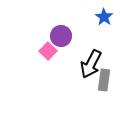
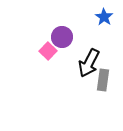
purple circle: moved 1 px right, 1 px down
black arrow: moved 2 px left, 1 px up
gray rectangle: moved 1 px left
